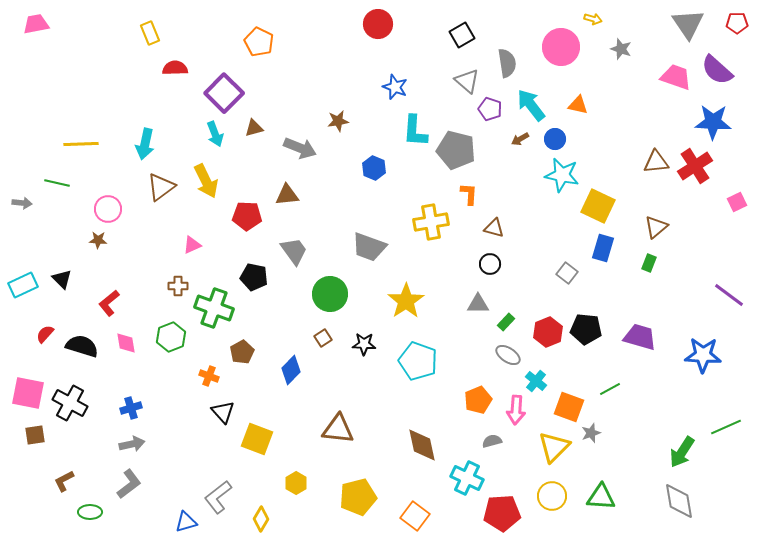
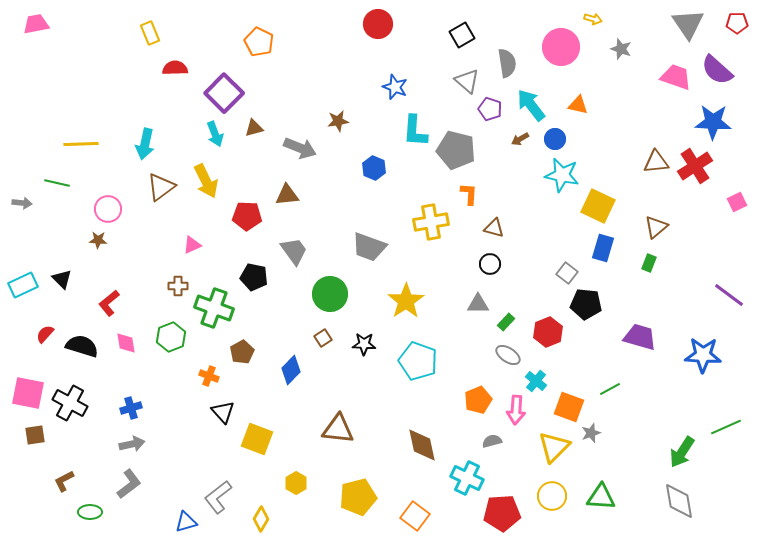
black pentagon at (586, 329): moved 25 px up
